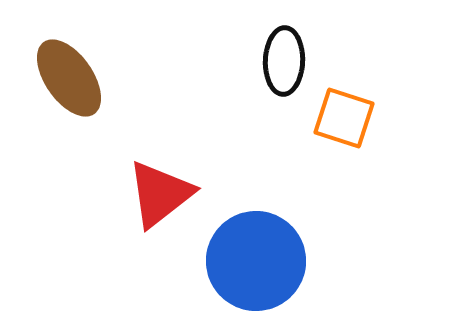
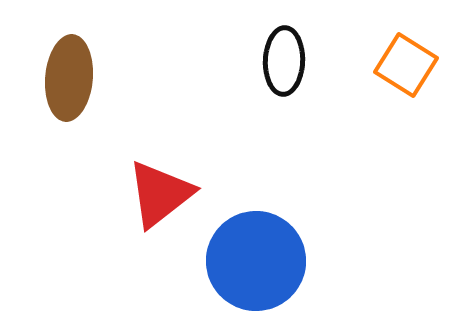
brown ellipse: rotated 40 degrees clockwise
orange square: moved 62 px right, 53 px up; rotated 14 degrees clockwise
